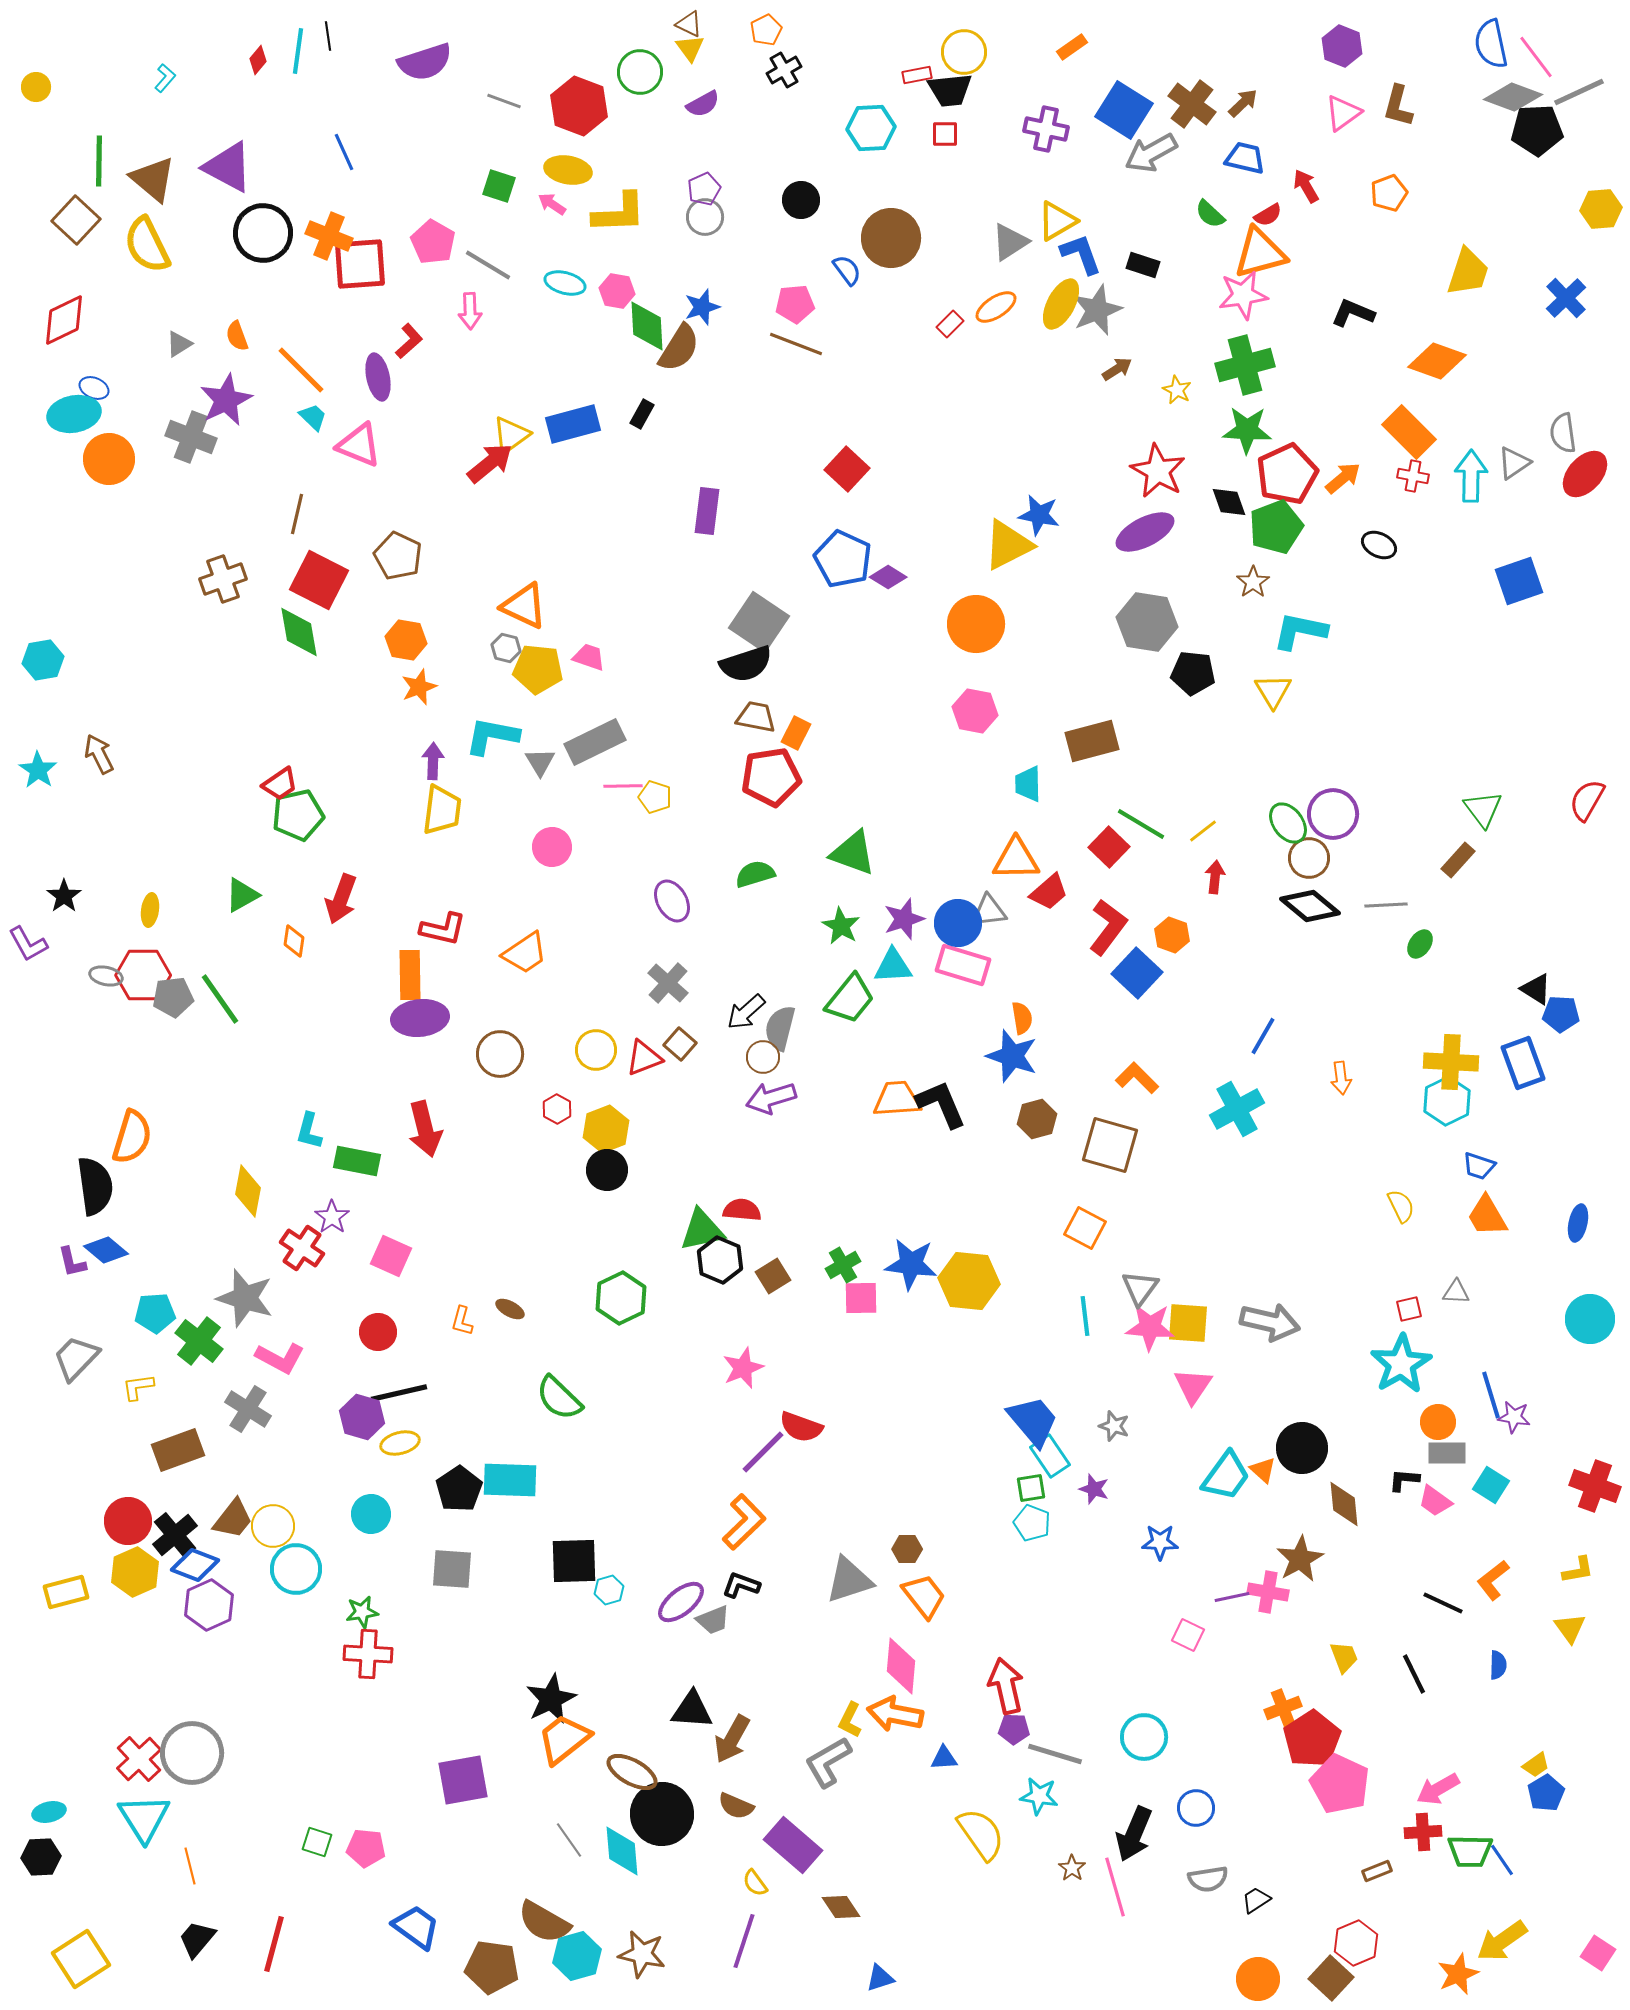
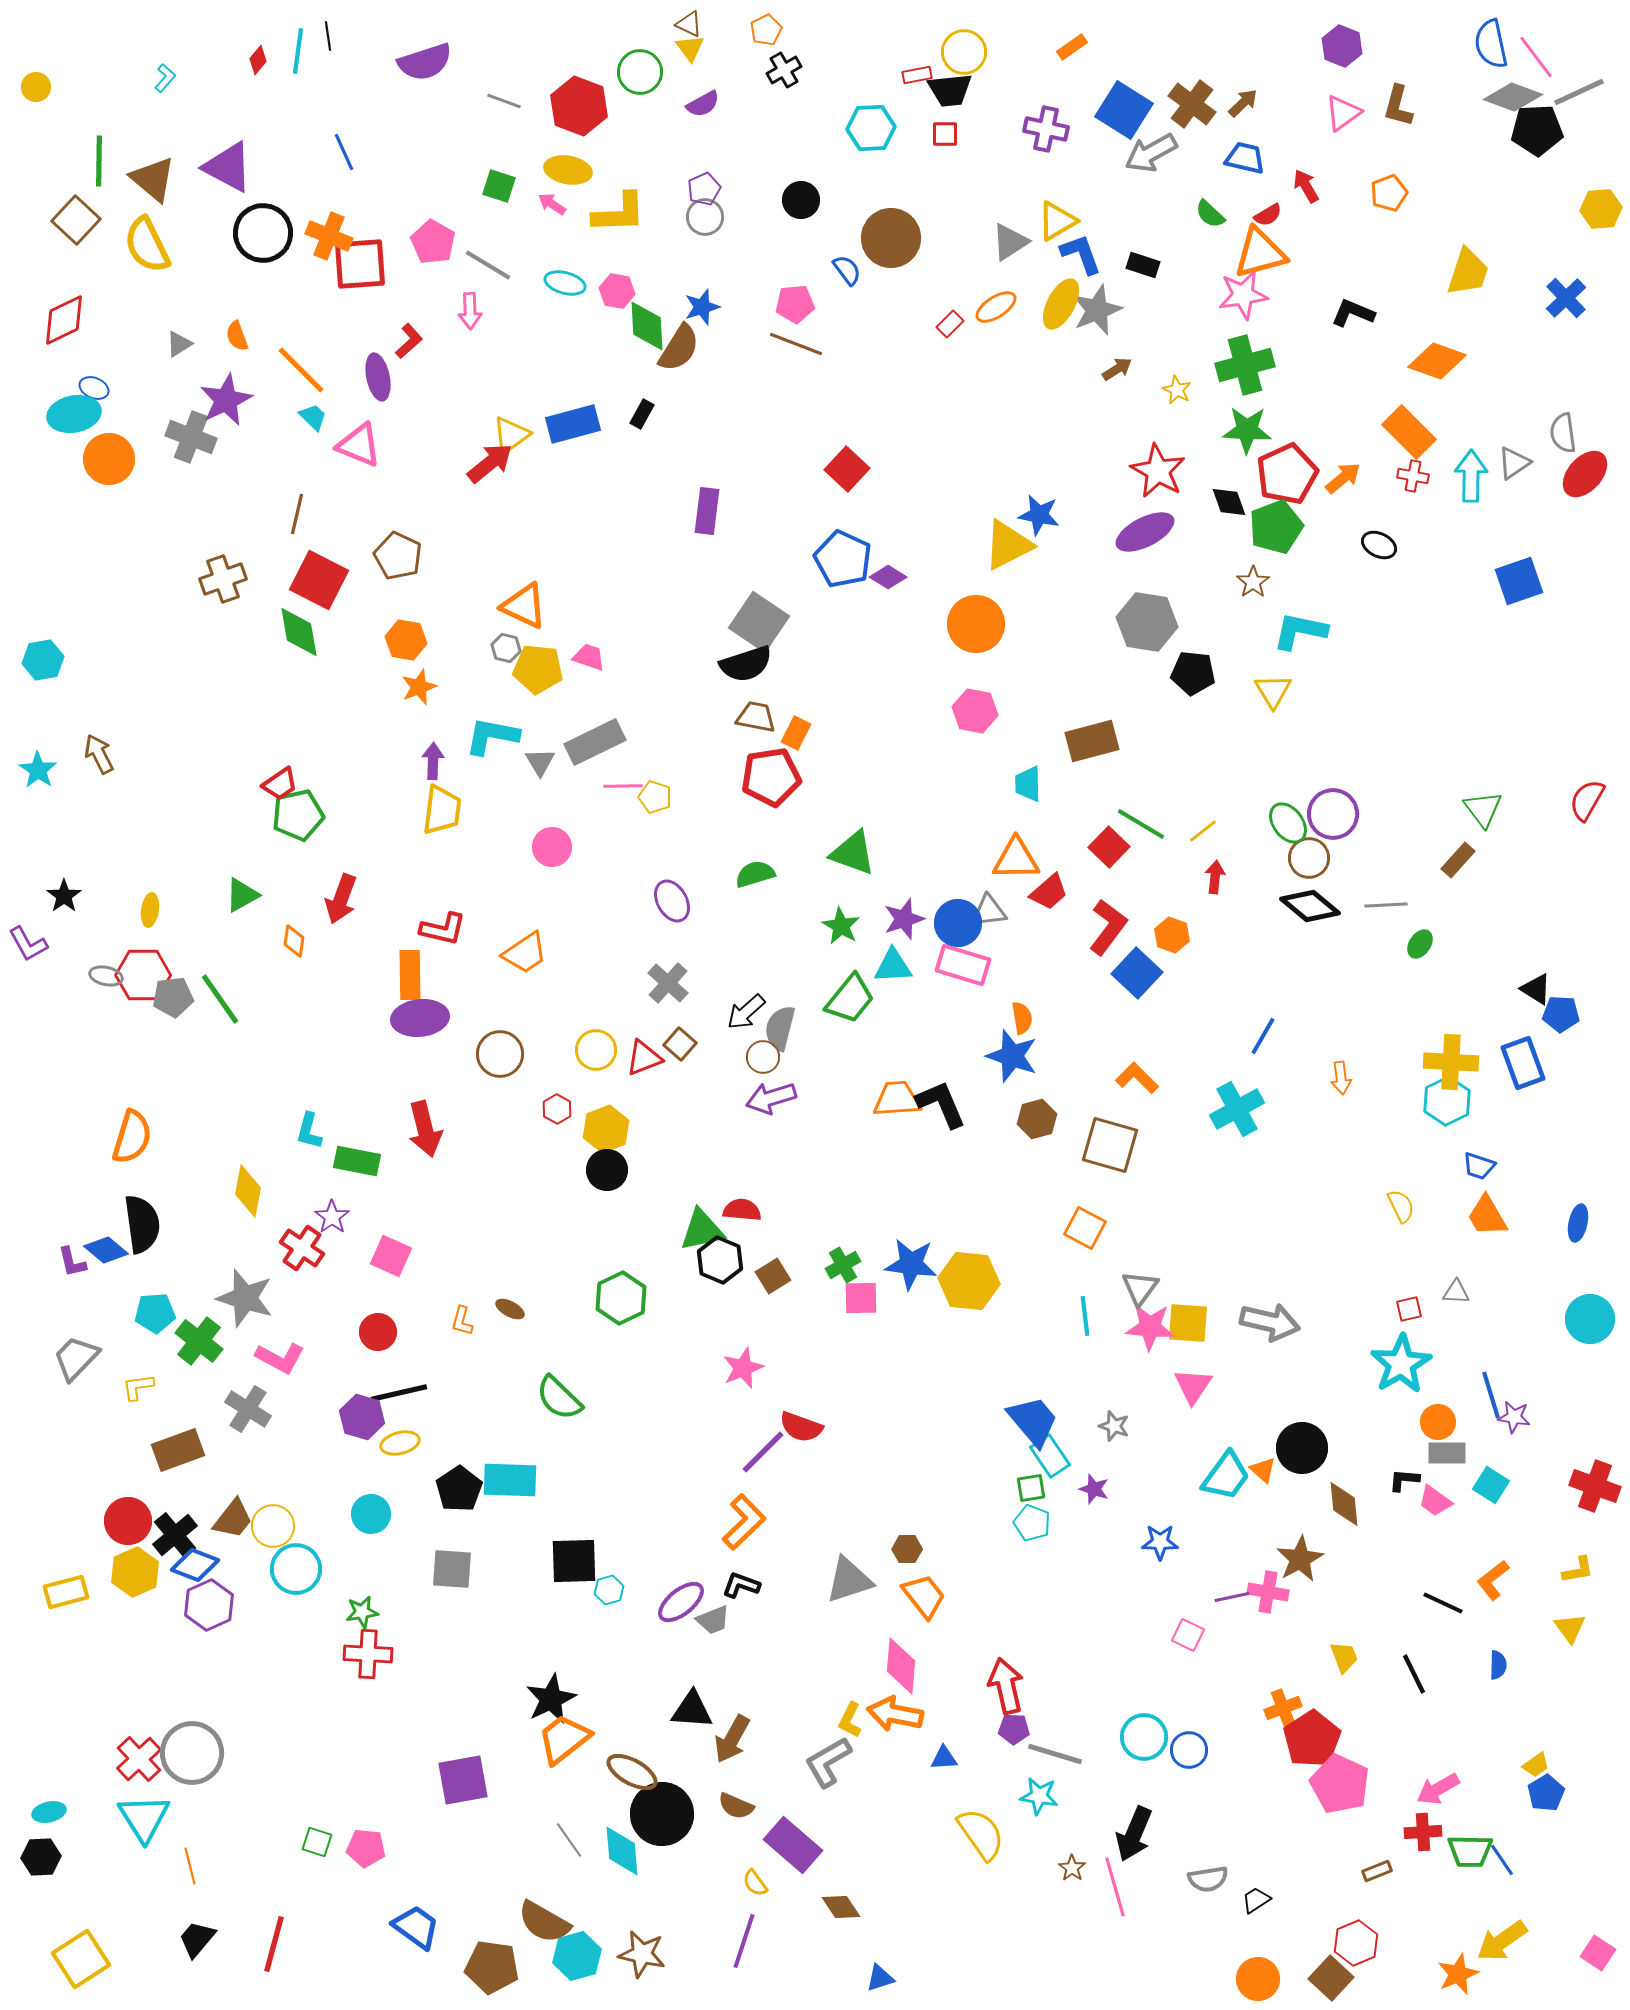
black semicircle at (95, 1186): moved 47 px right, 38 px down
blue circle at (1196, 1808): moved 7 px left, 58 px up
